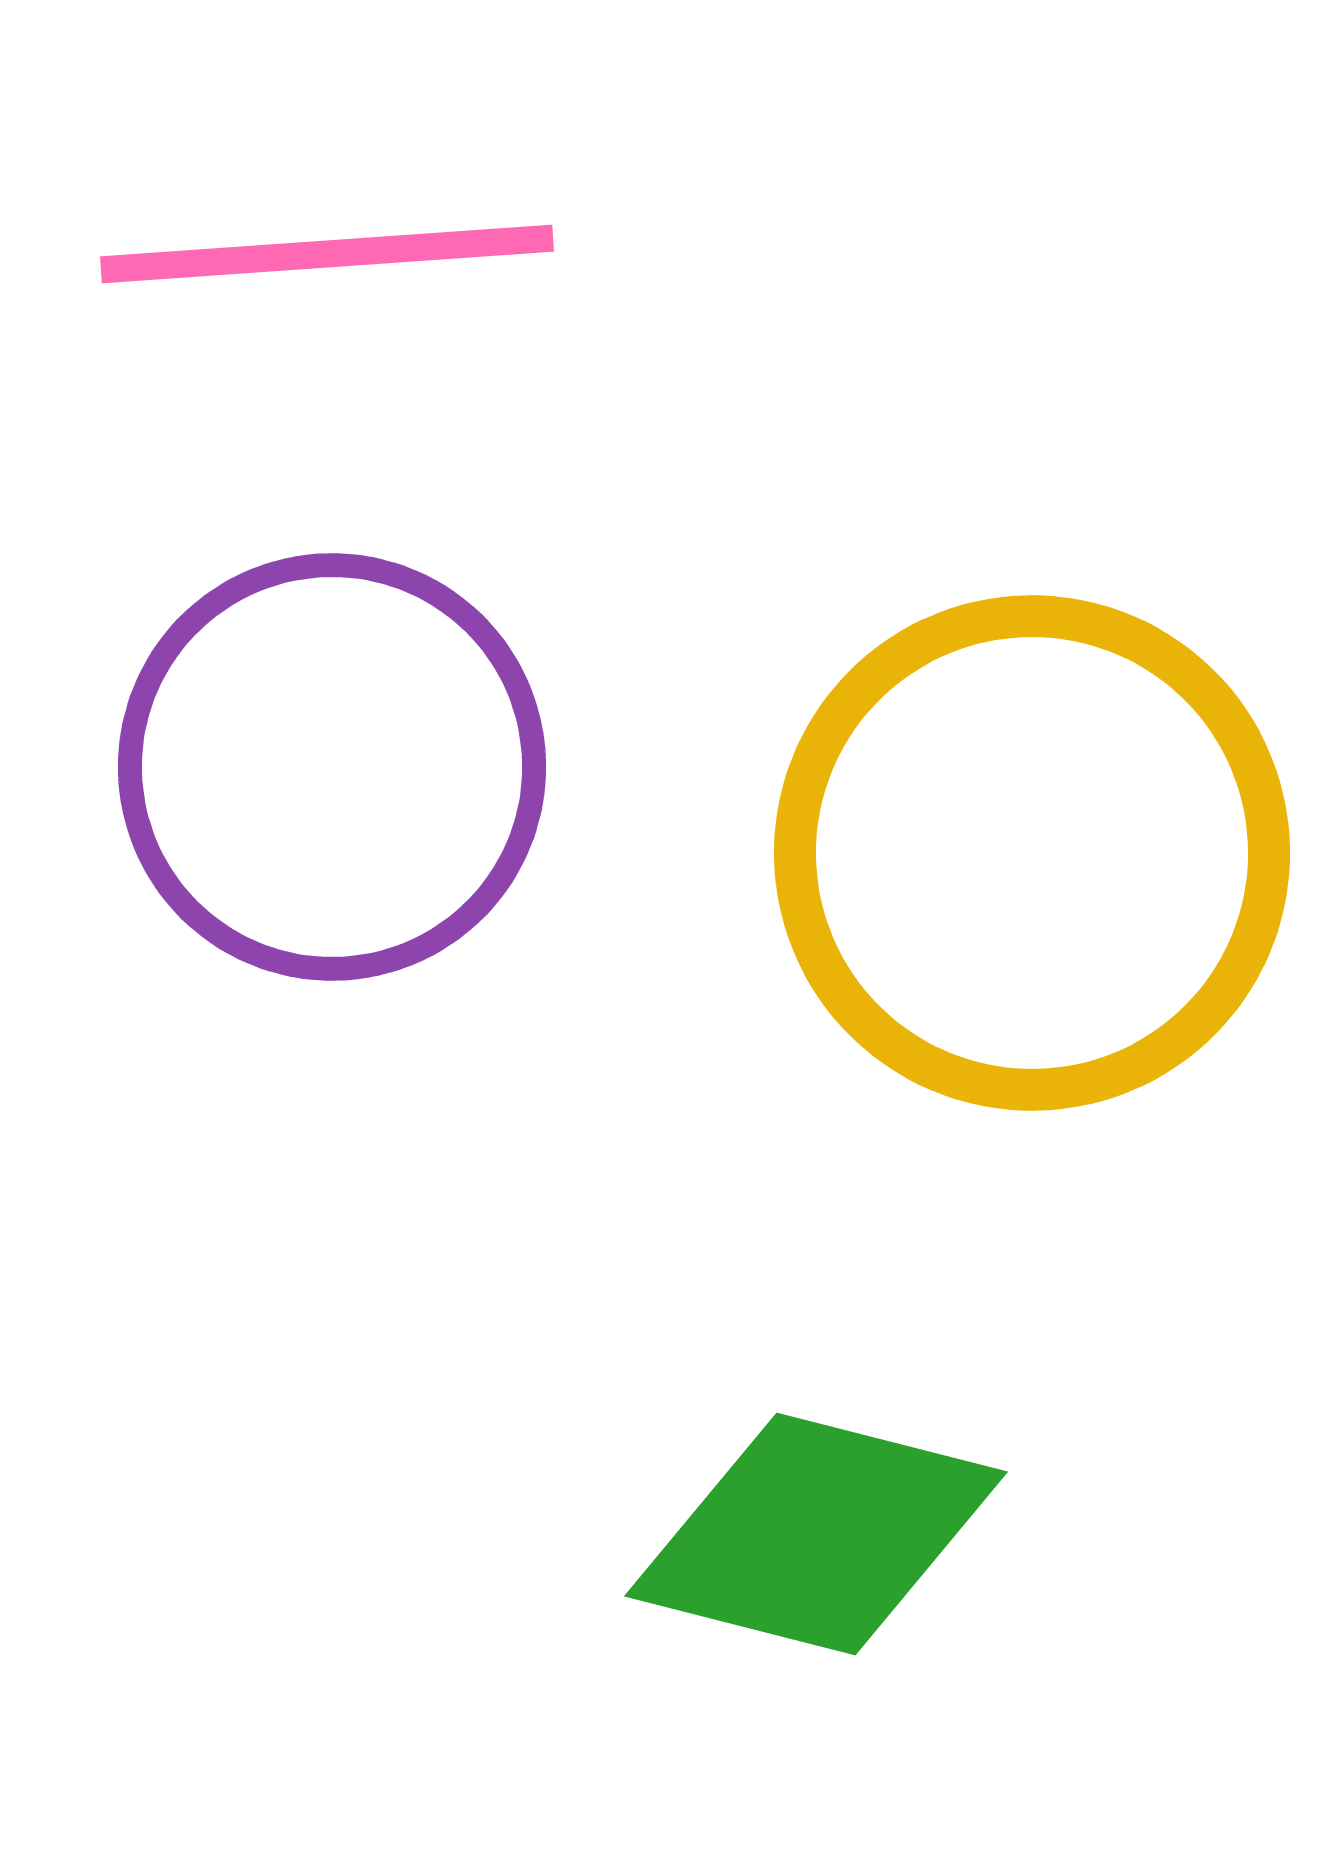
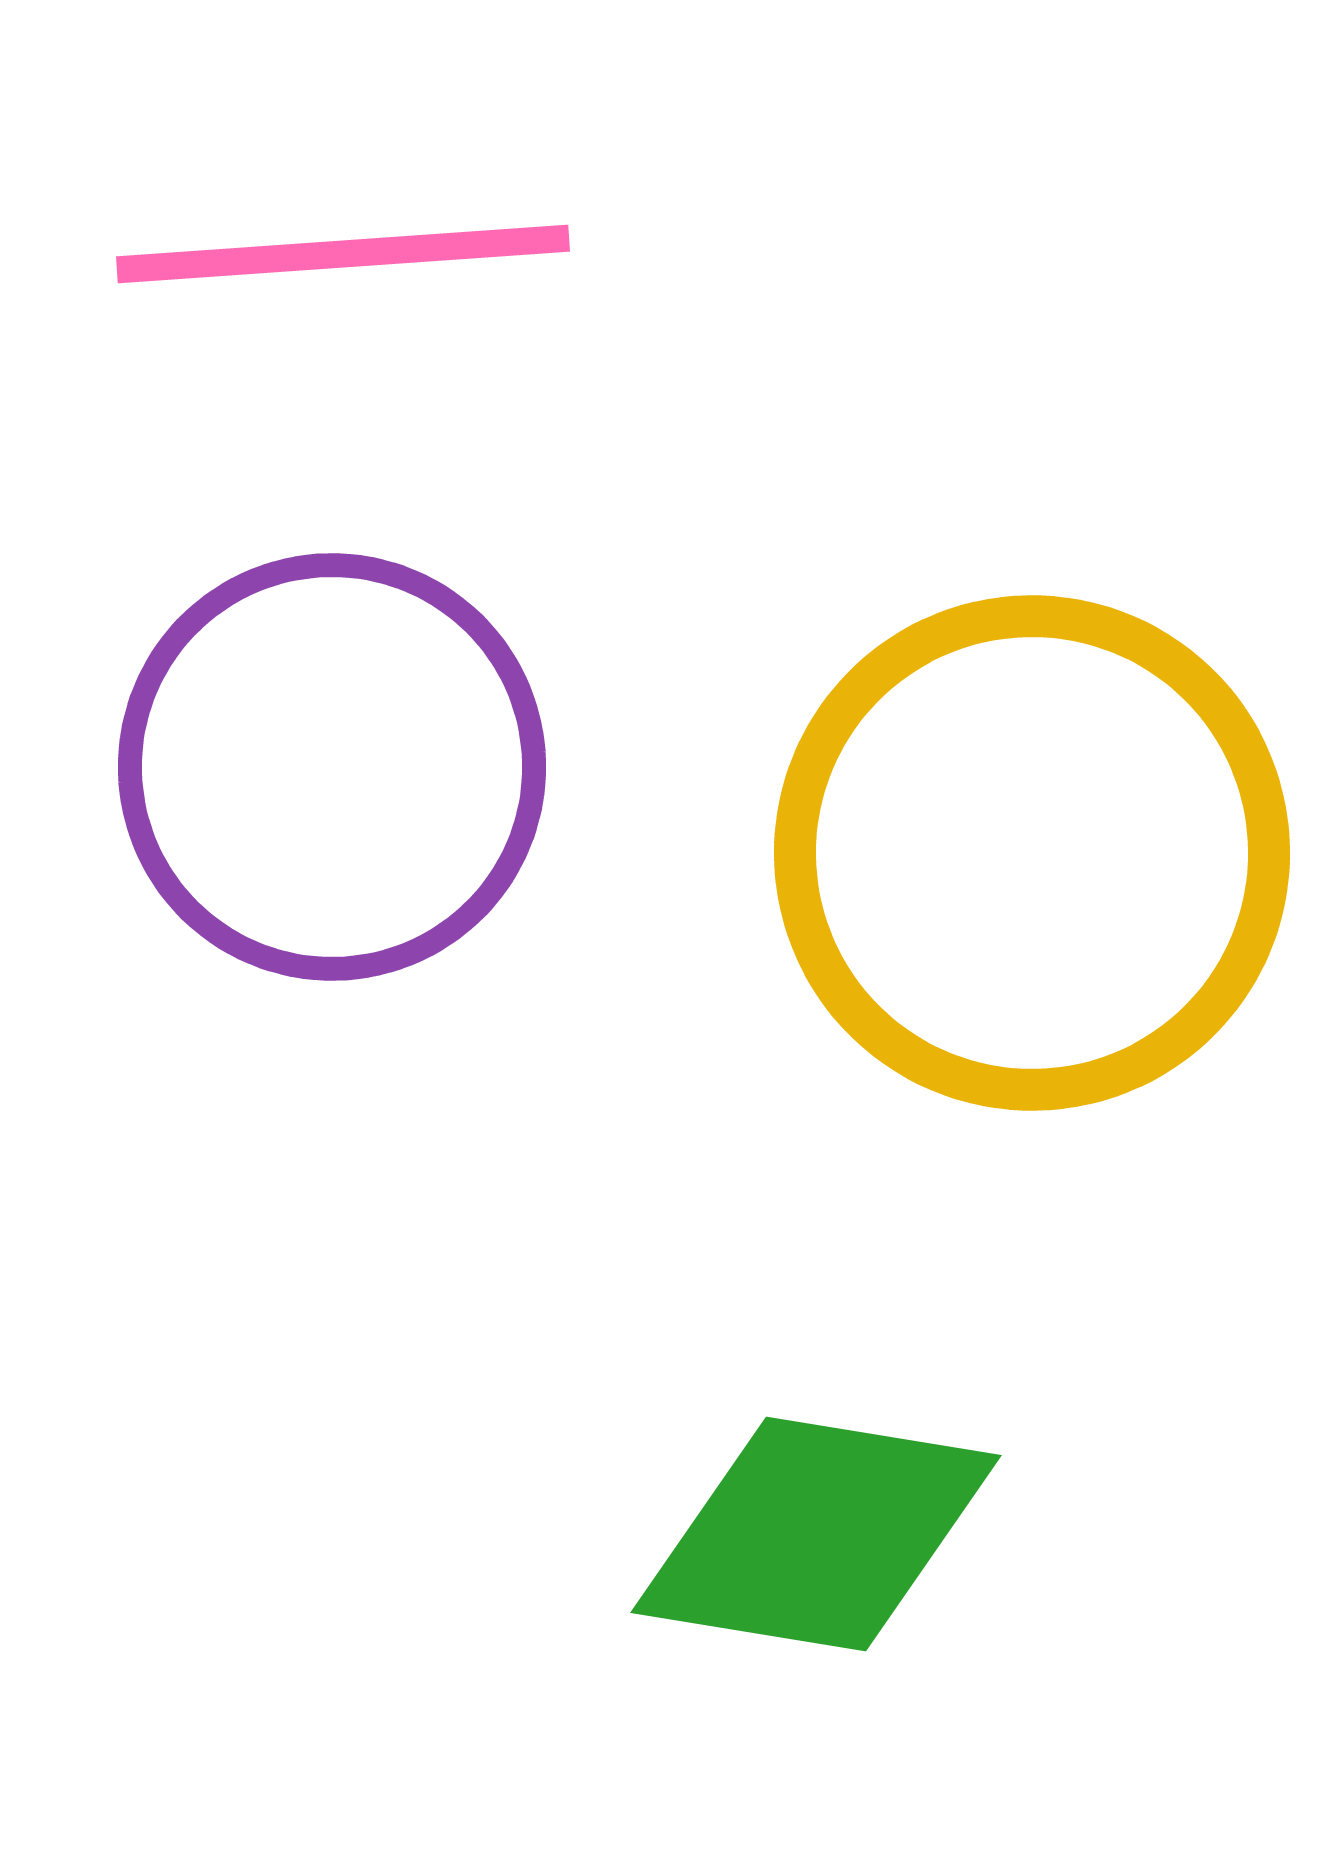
pink line: moved 16 px right
green diamond: rotated 5 degrees counterclockwise
